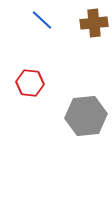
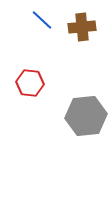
brown cross: moved 12 px left, 4 px down
